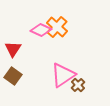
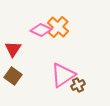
orange cross: moved 1 px right
brown cross: rotated 16 degrees clockwise
